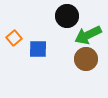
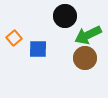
black circle: moved 2 px left
brown circle: moved 1 px left, 1 px up
